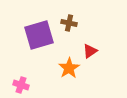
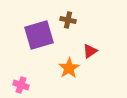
brown cross: moved 1 px left, 3 px up
